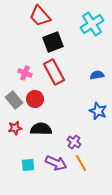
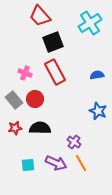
cyan cross: moved 2 px left, 1 px up
red rectangle: moved 1 px right
black semicircle: moved 1 px left, 1 px up
